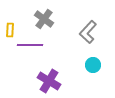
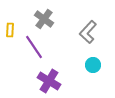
purple line: moved 4 px right, 2 px down; rotated 55 degrees clockwise
